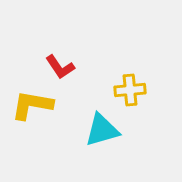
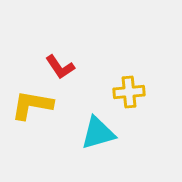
yellow cross: moved 1 px left, 2 px down
cyan triangle: moved 4 px left, 3 px down
